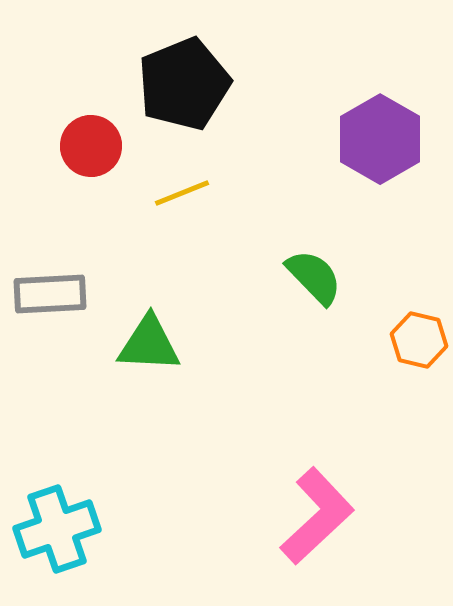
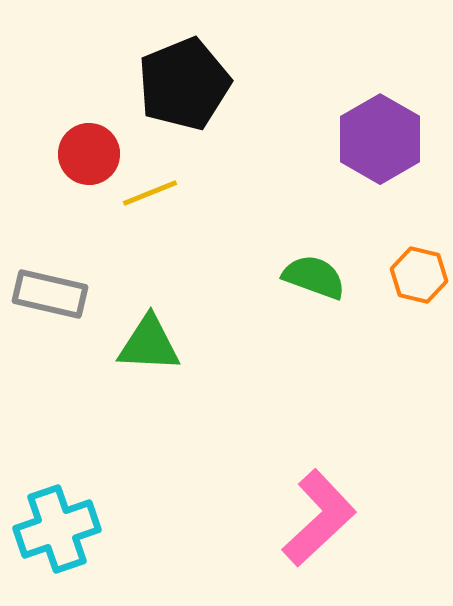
red circle: moved 2 px left, 8 px down
yellow line: moved 32 px left
green semicircle: rotated 26 degrees counterclockwise
gray rectangle: rotated 16 degrees clockwise
orange hexagon: moved 65 px up
pink L-shape: moved 2 px right, 2 px down
